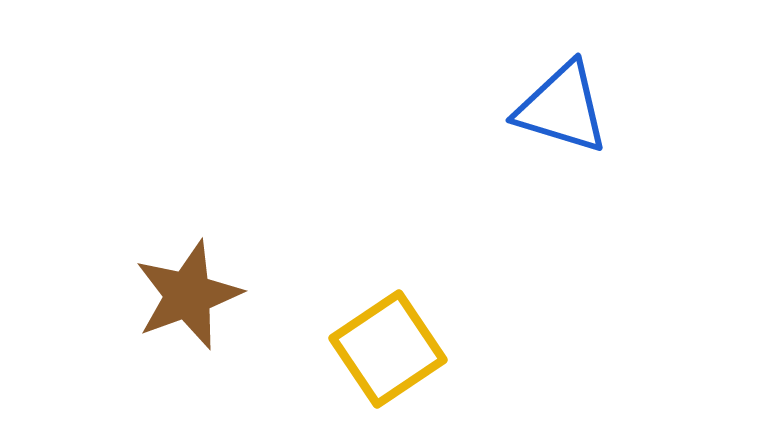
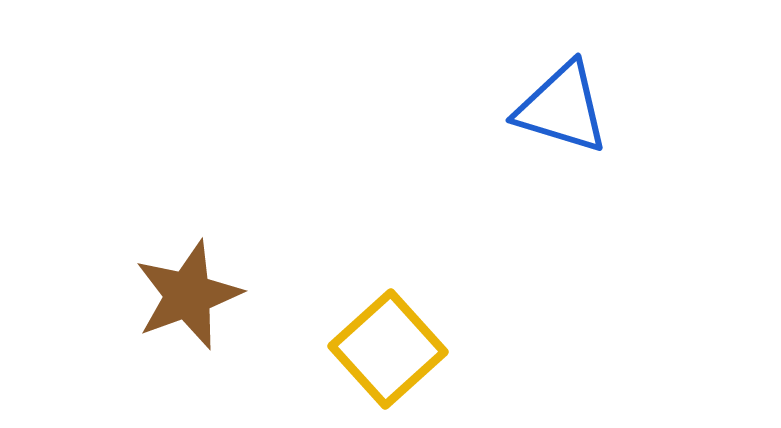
yellow square: rotated 8 degrees counterclockwise
